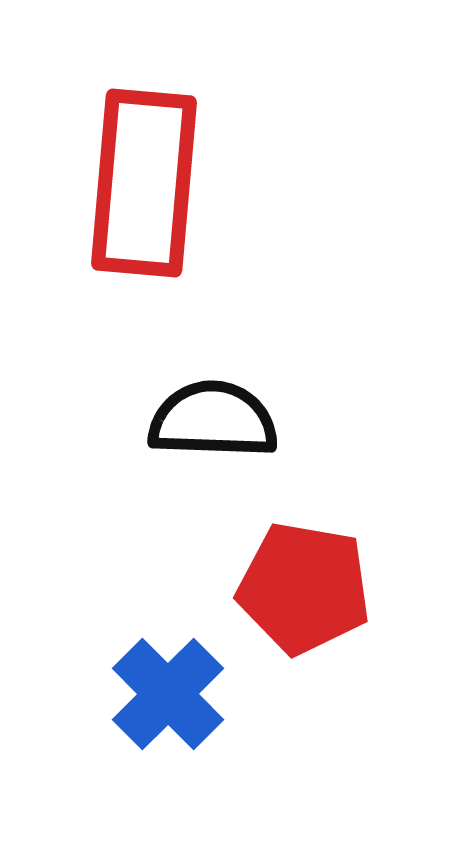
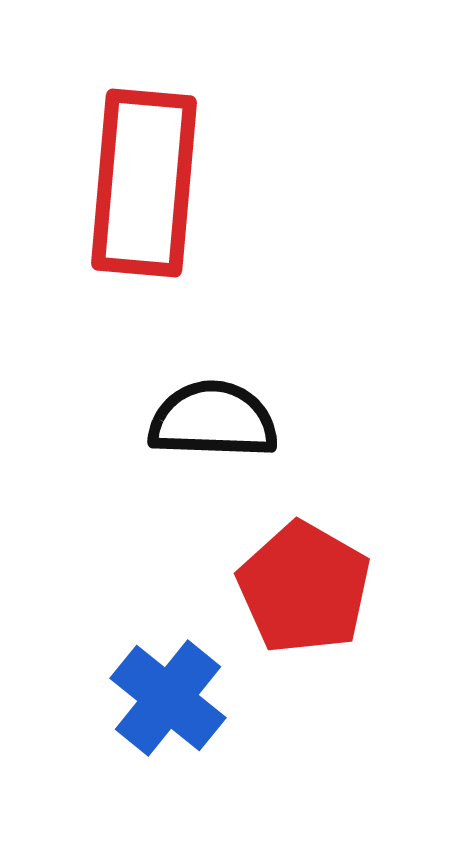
red pentagon: rotated 20 degrees clockwise
blue cross: moved 4 px down; rotated 6 degrees counterclockwise
